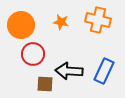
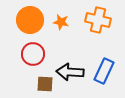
orange circle: moved 9 px right, 5 px up
black arrow: moved 1 px right, 1 px down
